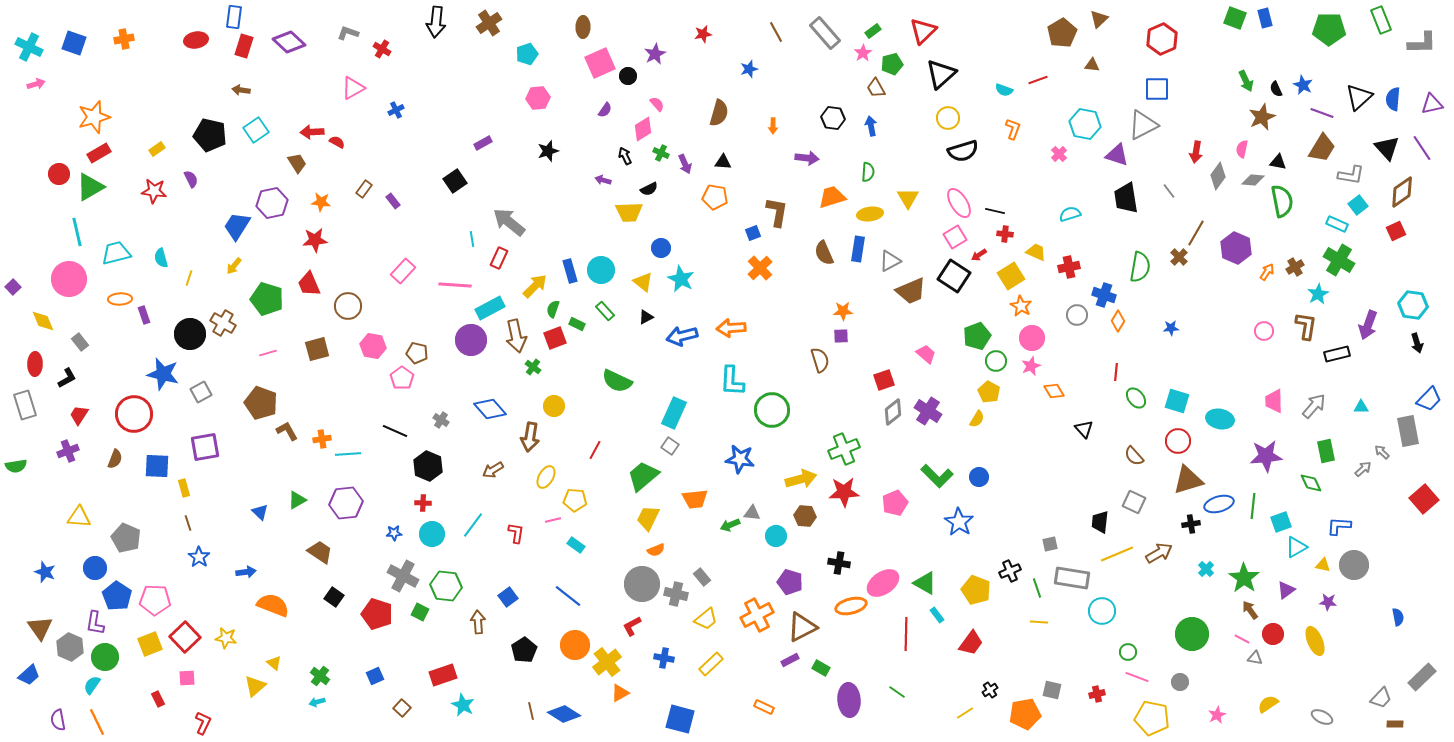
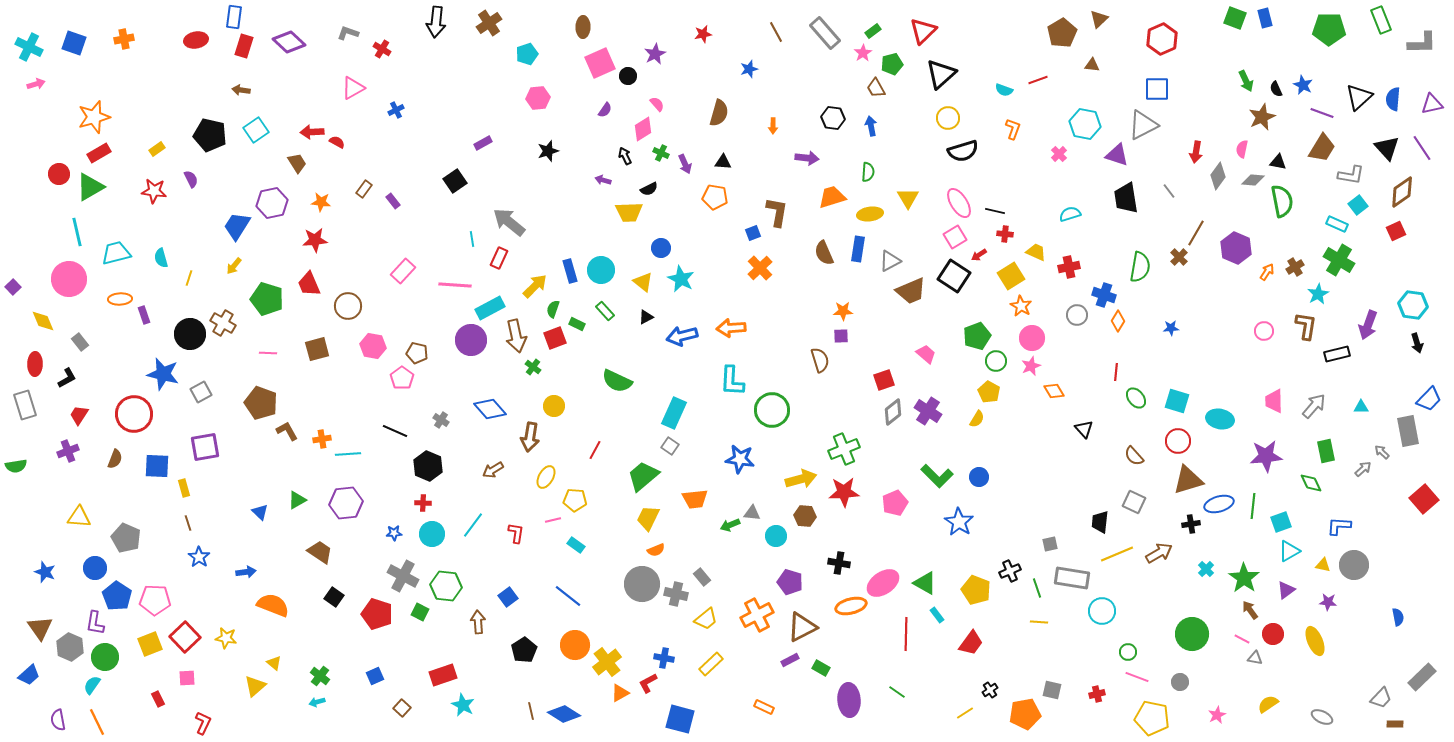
pink line at (268, 353): rotated 18 degrees clockwise
cyan triangle at (1296, 547): moved 7 px left, 4 px down
red L-shape at (632, 626): moved 16 px right, 57 px down
